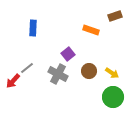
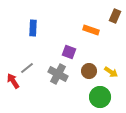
brown rectangle: rotated 48 degrees counterclockwise
purple square: moved 1 px right, 2 px up; rotated 32 degrees counterclockwise
yellow arrow: moved 1 px left, 1 px up
red arrow: rotated 105 degrees clockwise
green circle: moved 13 px left
